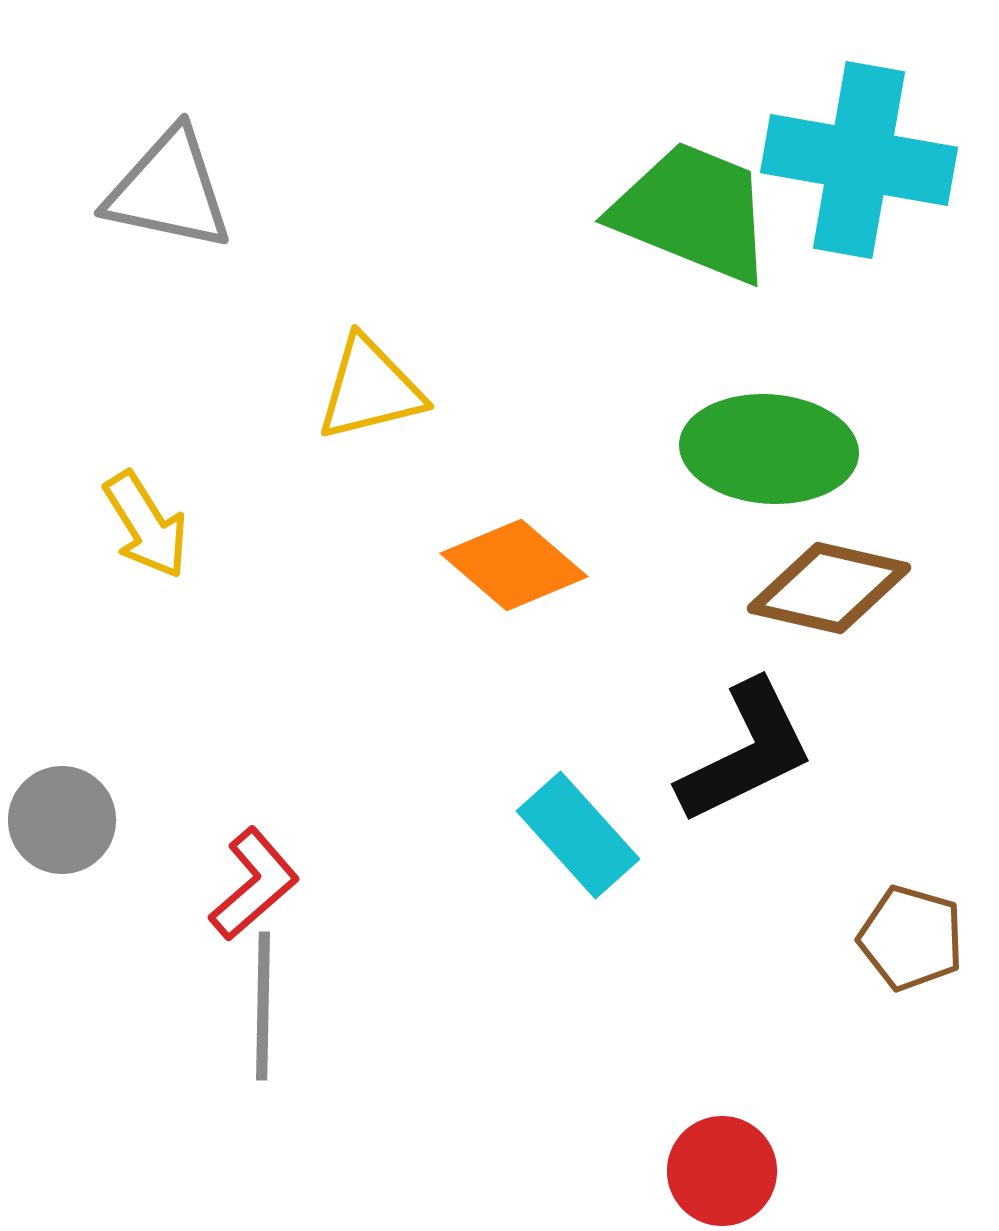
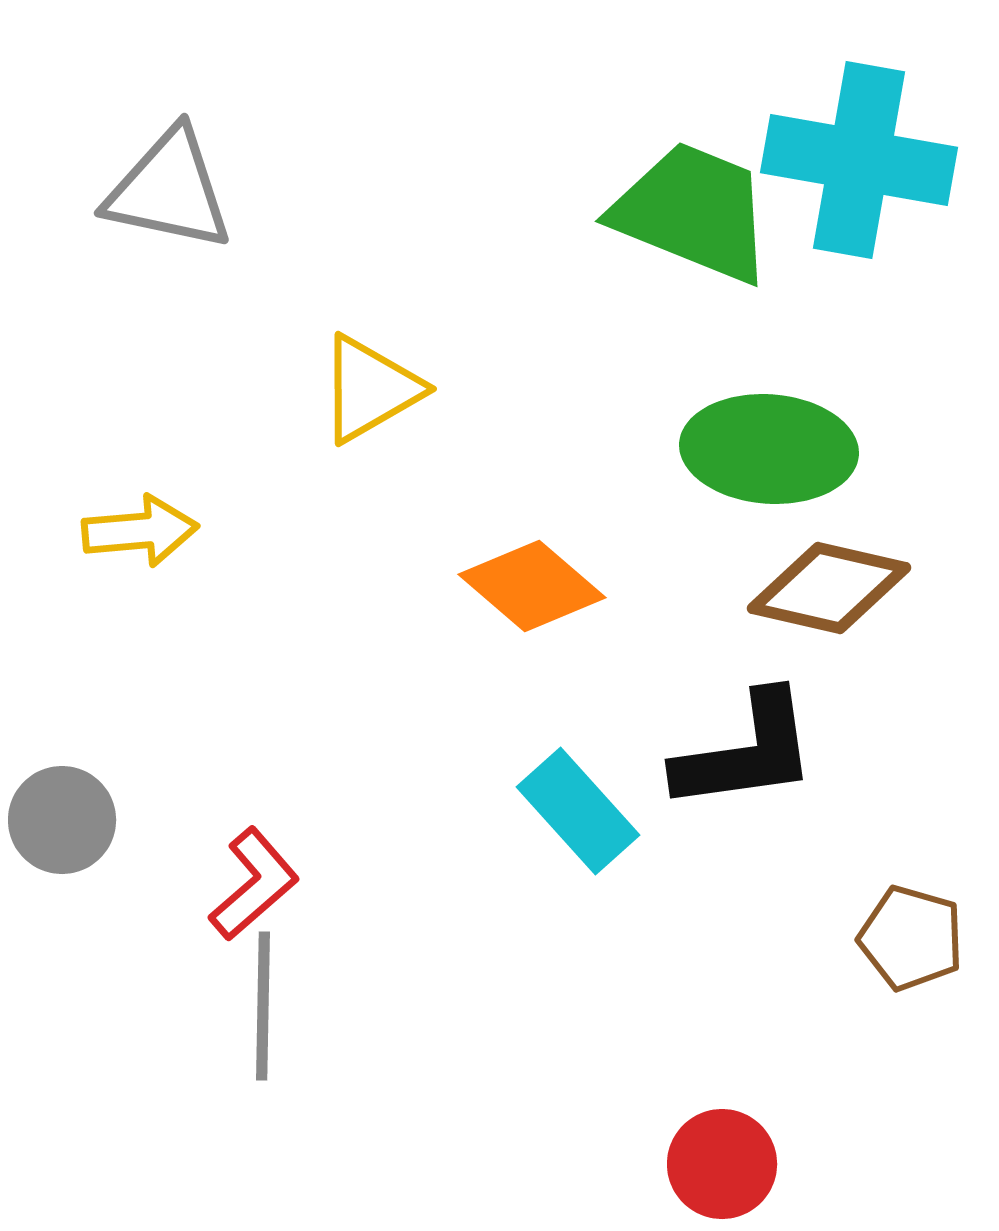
yellow triangle: rotated 16 degrees counterclockwise
yellow arrow: moved 6 px left, 6 px down; rotated 63 degrees counterclockwise
orange diamond: moved 18 px right, 21 px down
black L-shape: rotated 18 degrees clockwise
cyan rectangle: moved 24 px up
red circle: moved 7 px up
